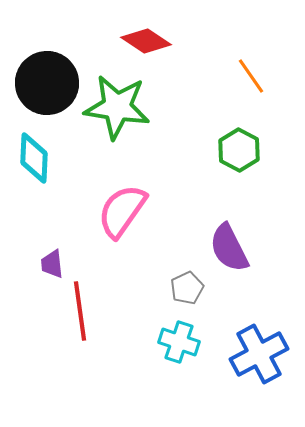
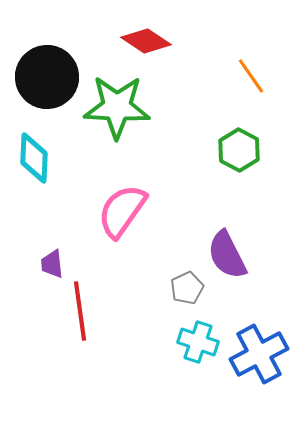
black circle: moved 6 px up
green star: rotated 6 degrees counterclockwise
purple semicircle: moved 2 px left, 7 px down
cyan cross: moved 19 px right
